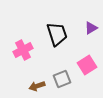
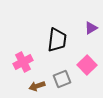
black trapezoid: moved 6 px down; rotated 25 degrees clockwise
pink cross: moved 12 px down
pink square: rotated 12 degrees counterclockwise
